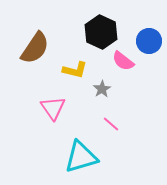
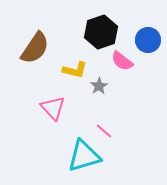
black hexagon: rotated 16 degrees clockwise
blue circle: moved 1 px left, 1 px up
pink semicircle: moved 1 px left
gray star: moved 3 px left, 3 px up
pink triangle: rotated 8 degrees counterclockwise
pink line: moved 7 px left, 7 px down
cyan triangle: moved 3 px right, 1 px up
